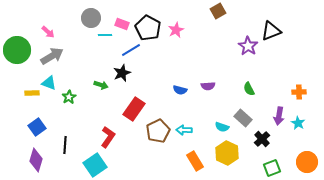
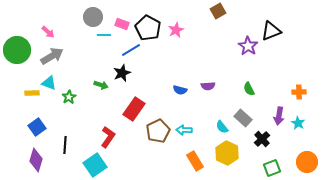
gray circle: moved 2 px right, 1 px up
cyan line: moved 1 px left
cyan semicircle: rotated 32 degrees clockwise
